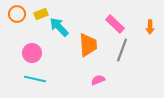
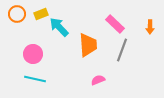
pink circle: moved 1 px right, 1 px down
